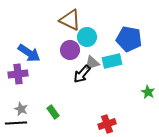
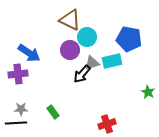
gray star: rotated 24 degrees counterclockwise
